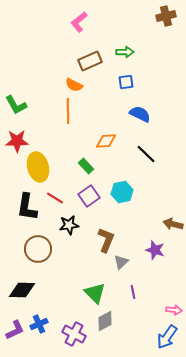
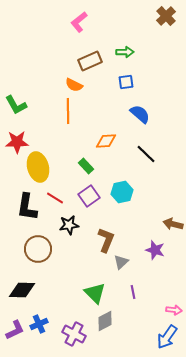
brown cross: rotated 30 degrees counterclockwise
blue semicircle: rotated 15 degrees clockwise
red star: moved 1 px down
